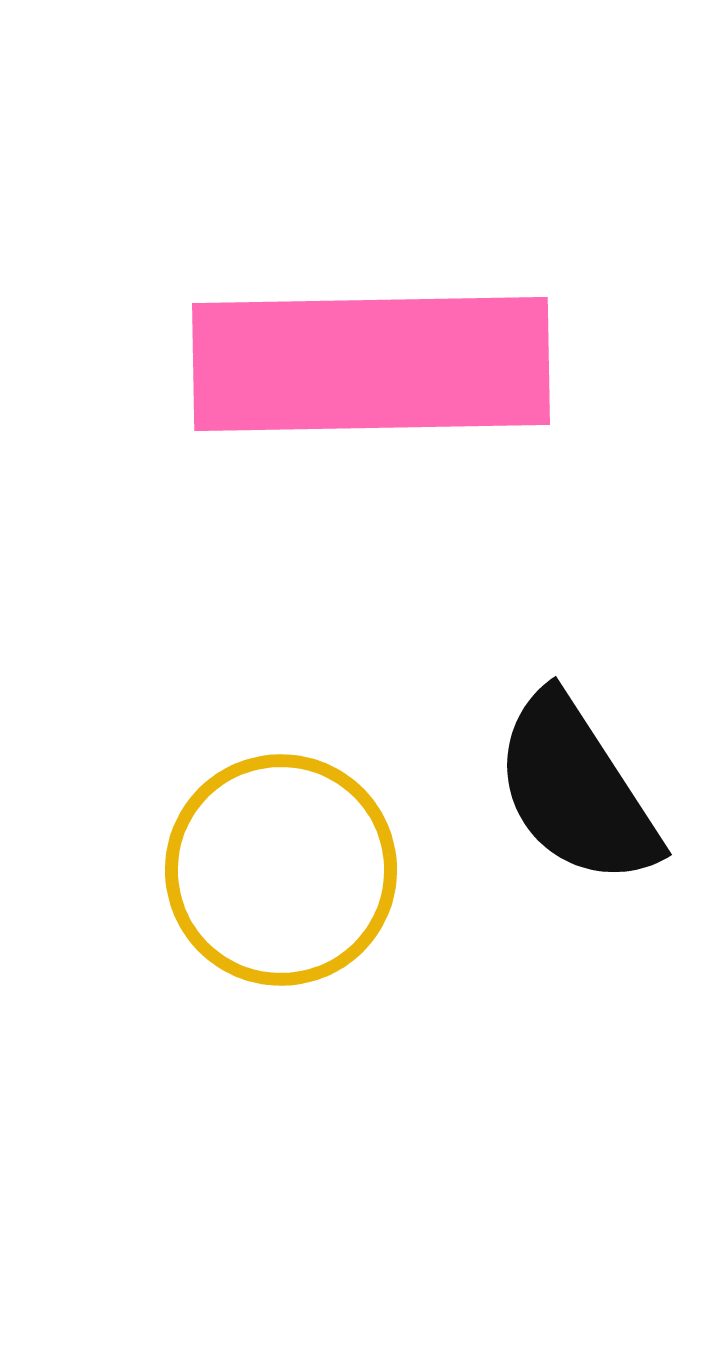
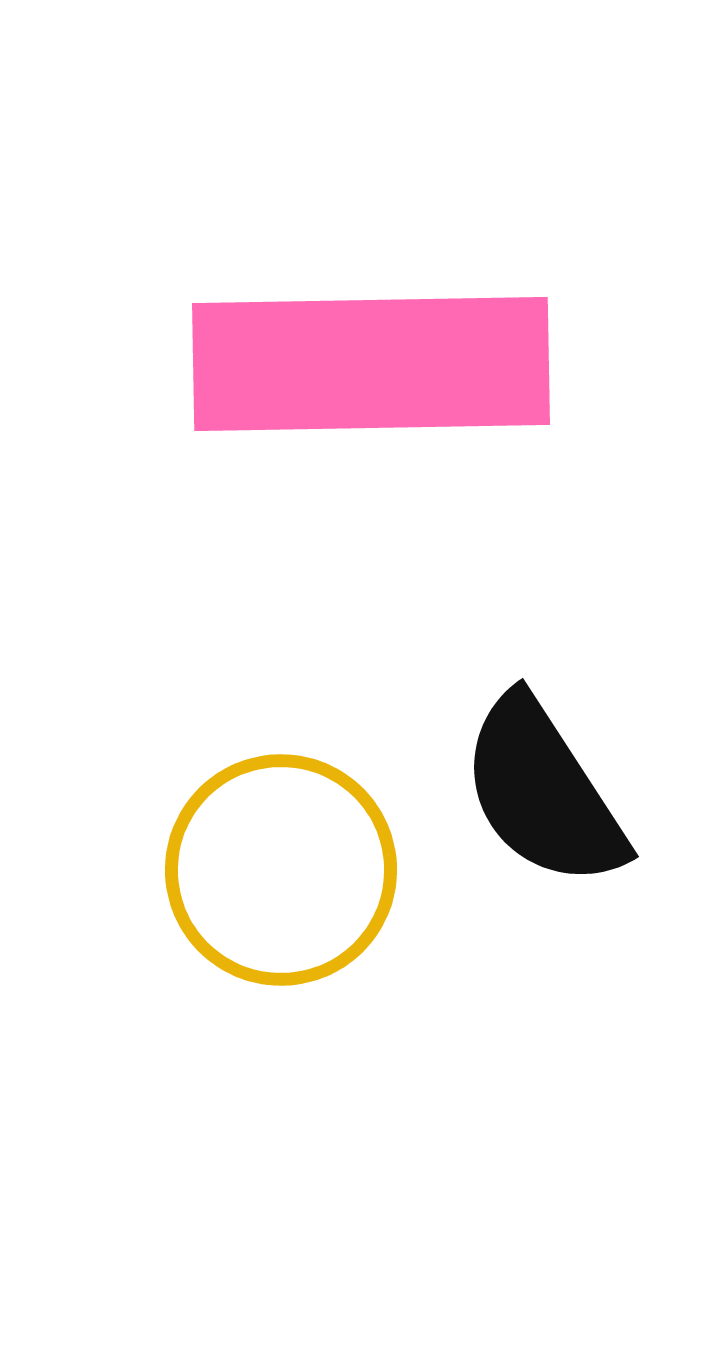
black semicircle: moved 33 px left, 2 px down
